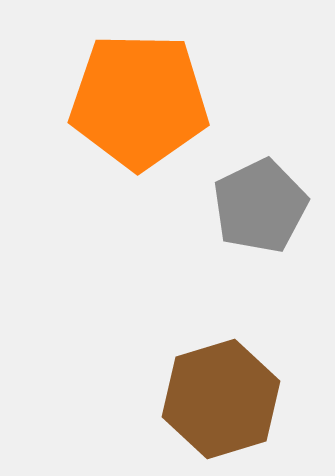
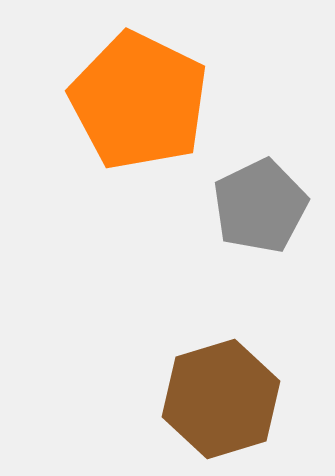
orange pentagon: rotated 25 degrees clockwise
